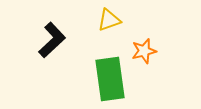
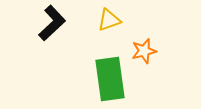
black L-shape: moved 17 px up
